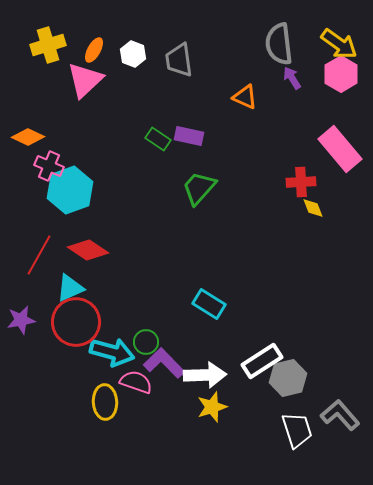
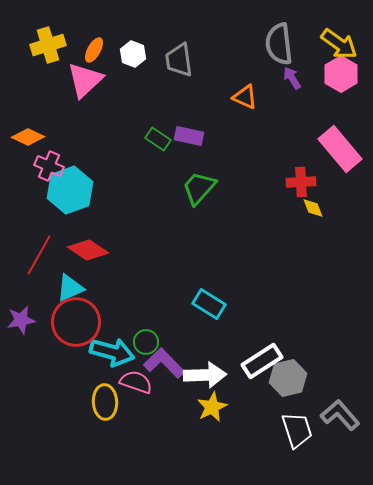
yellow star: rotated 8 degrees counterclockwise
